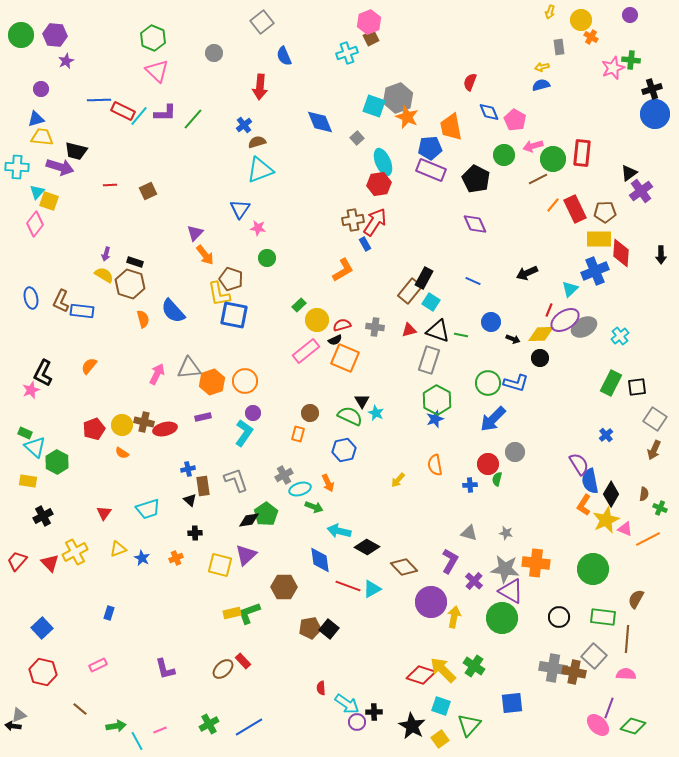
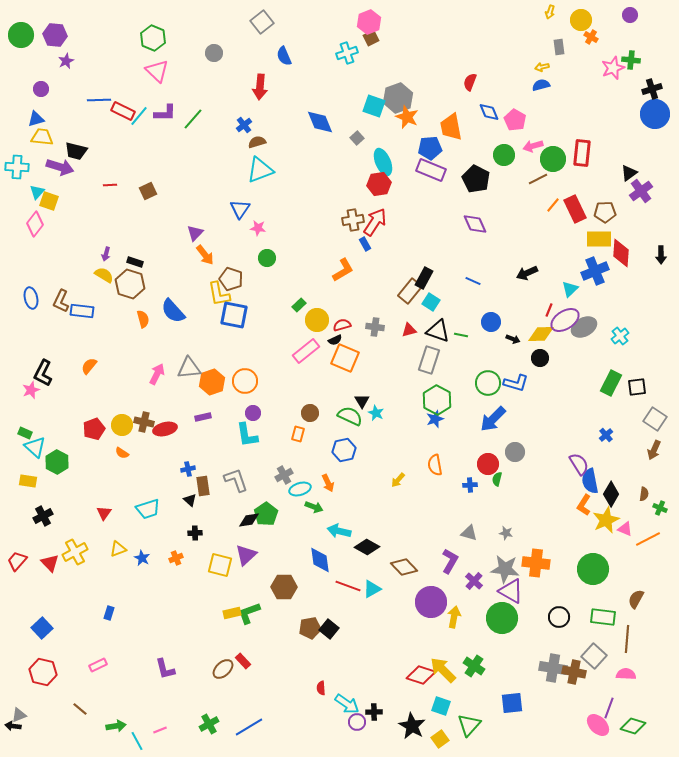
cyan L-shape at (244, 433): moved 3 px right, 2 px down; rotated 136 degrees clockwise
